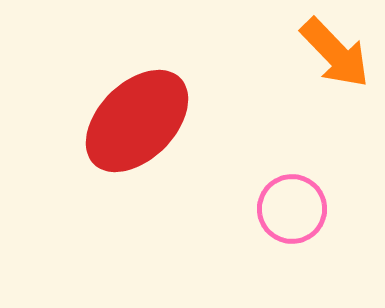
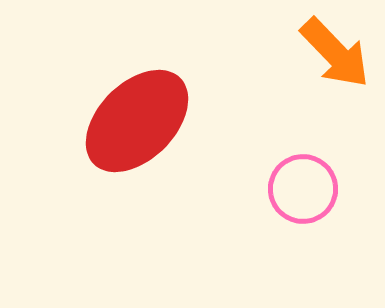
pink circle: moved 11 px right, 20 px up
